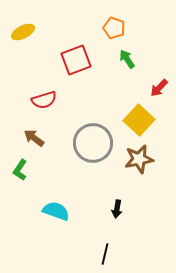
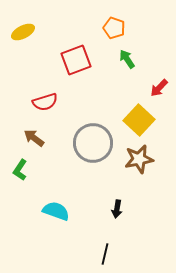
red semicircle: moved 1 px right, 2 px down
